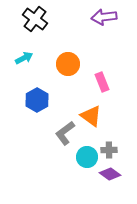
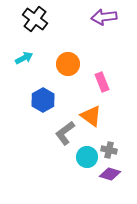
blue hexagon: moved 6 px right
gray cross: rotated 14 degrees clockwise
purple diamond: rotated 20 degrees counterclockwise
